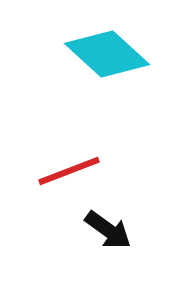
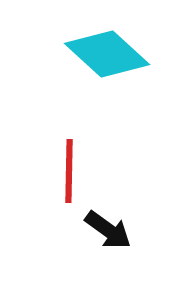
red line: rotated 68 degrees counterclockwise
